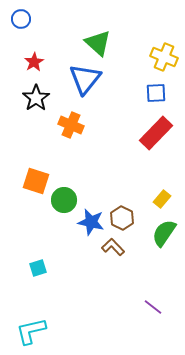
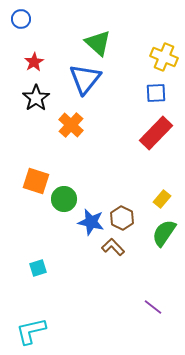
orange cross: rotated 20 degrees clockwise
green circle: moved 1 px up
